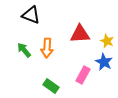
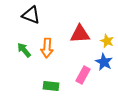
green rectangle: rotated 28 degrees counterclockwise
